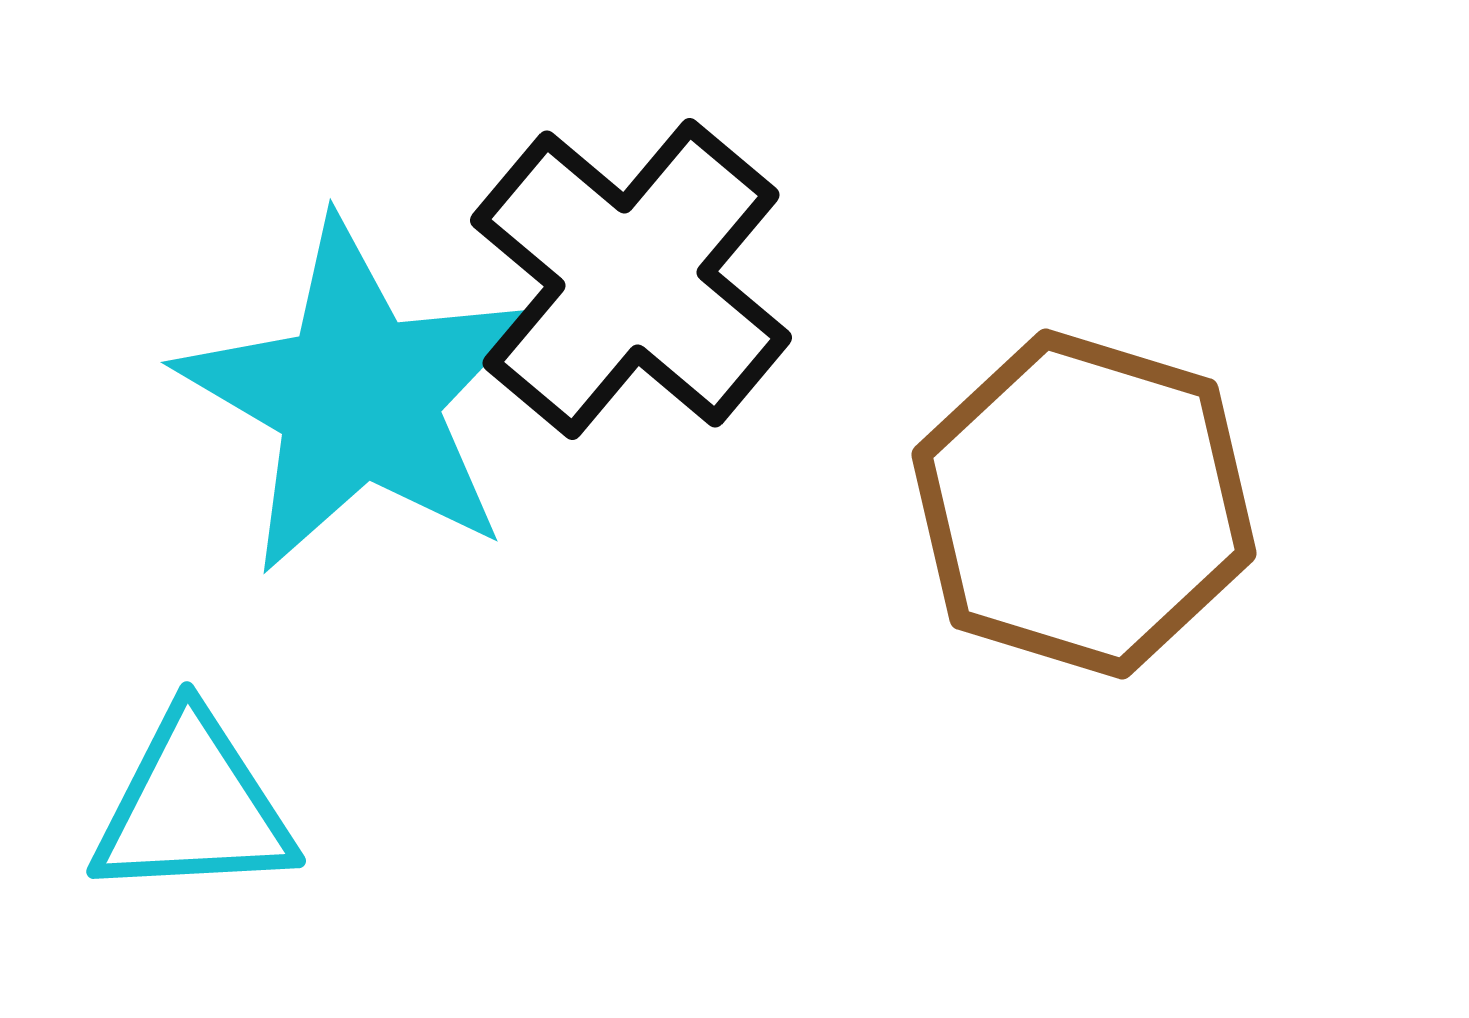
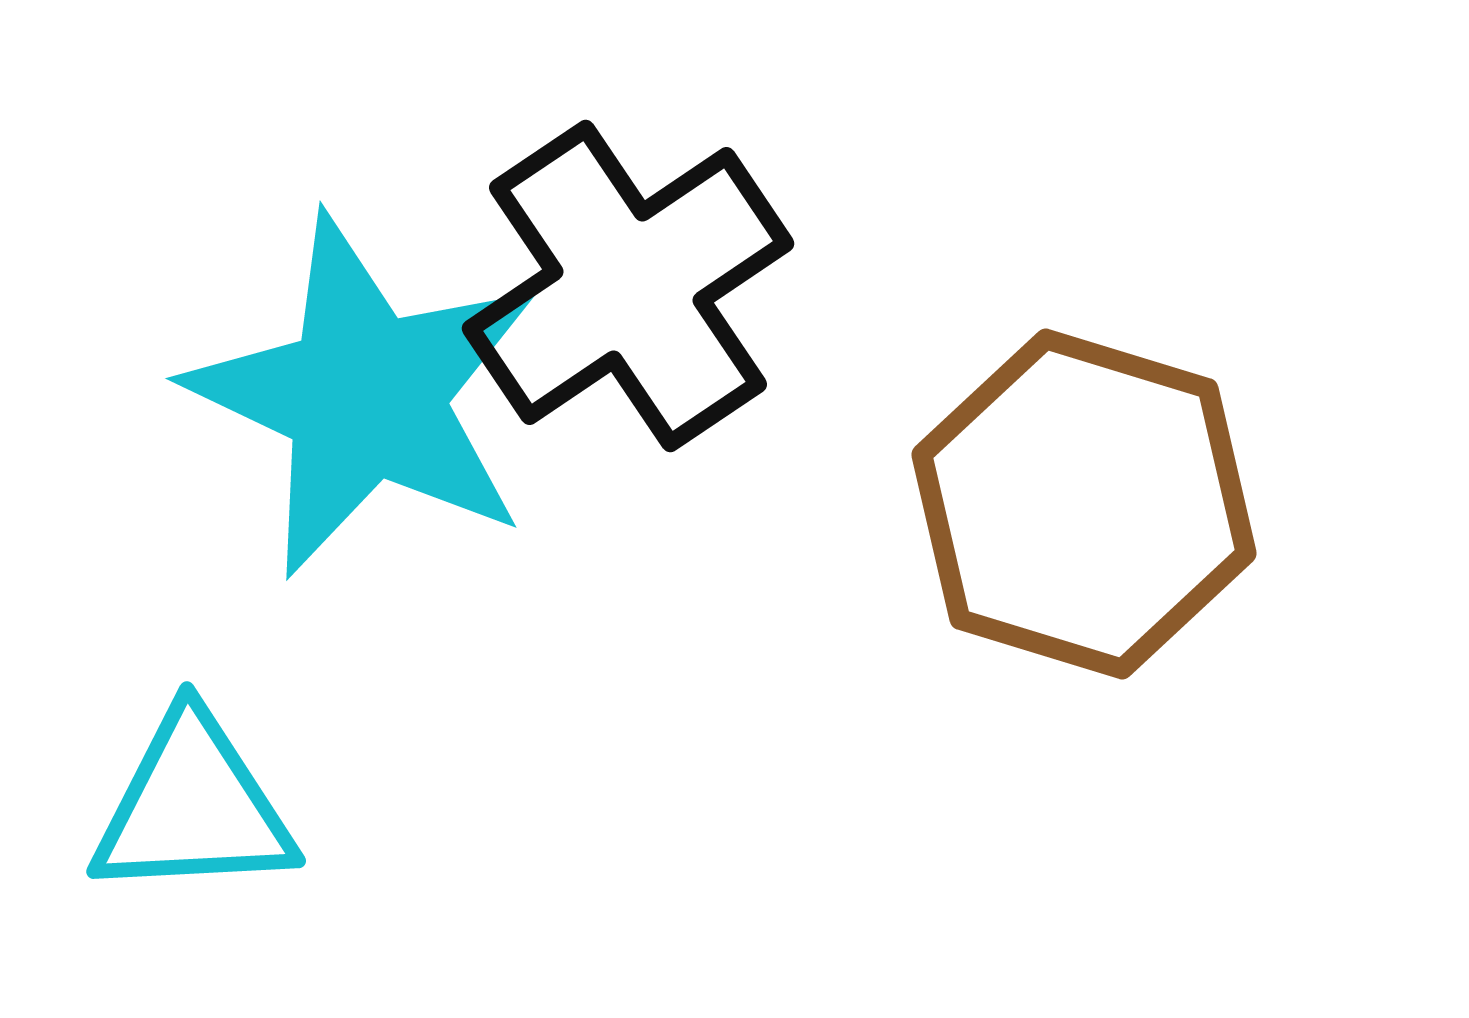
black cross: moved 3 px left, 7 px down; rotated 16 degrees clockwise
cyan star: moved 7 px right, 1 px up; rotated 5 degrees counterclockwise
